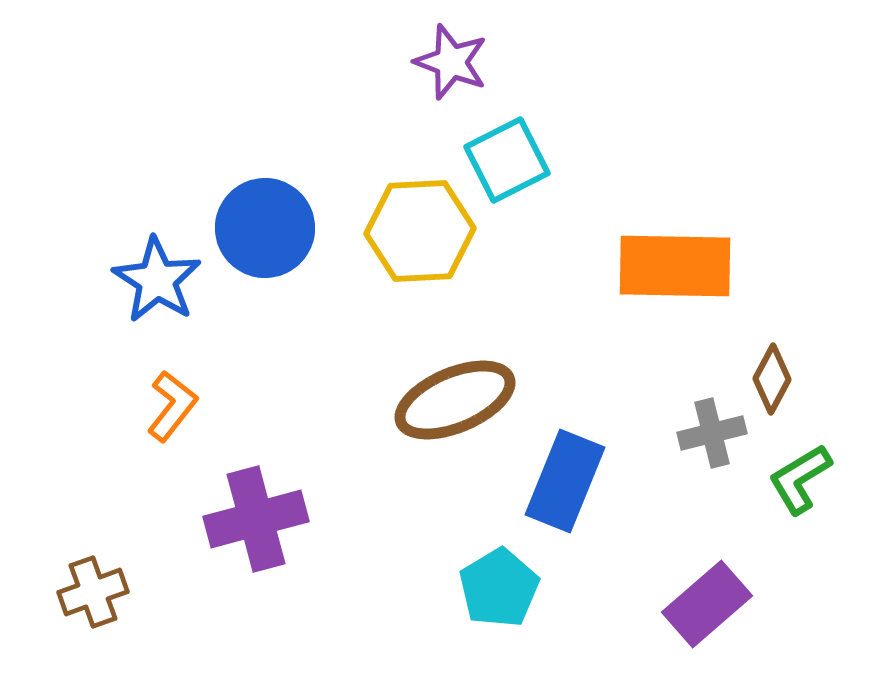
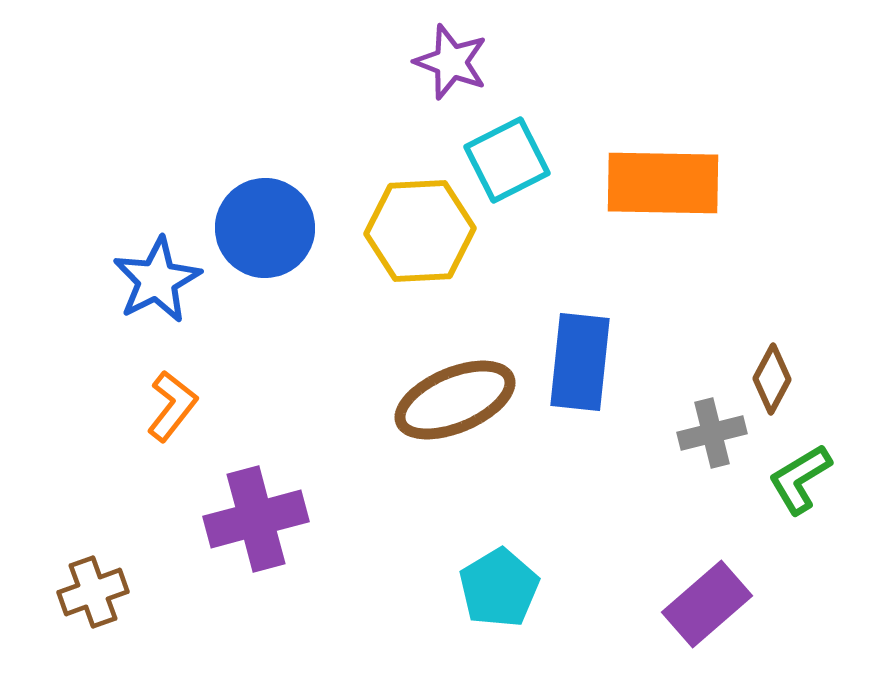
orange rectangle: moved 12 px left, 83 px up
blue star: rotated 12 degrees clockwise
blue rectangle: moved 15 px right, 119 px up; rotated 16 degrees counterclockwise
